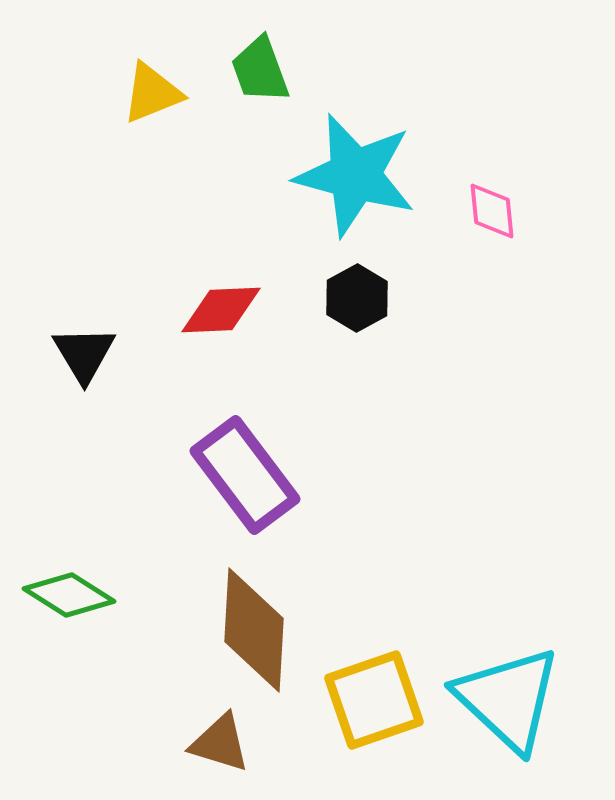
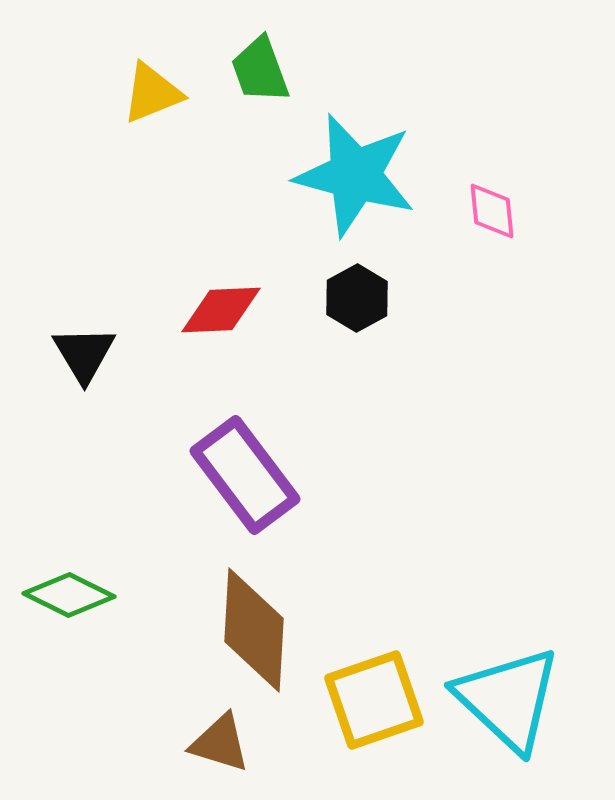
green diamond: rotated 6 degrees counterclockwise
